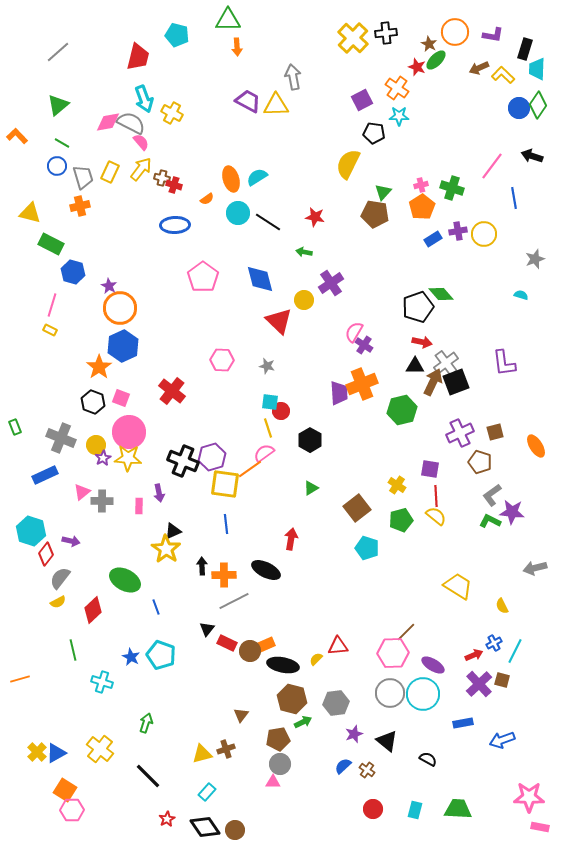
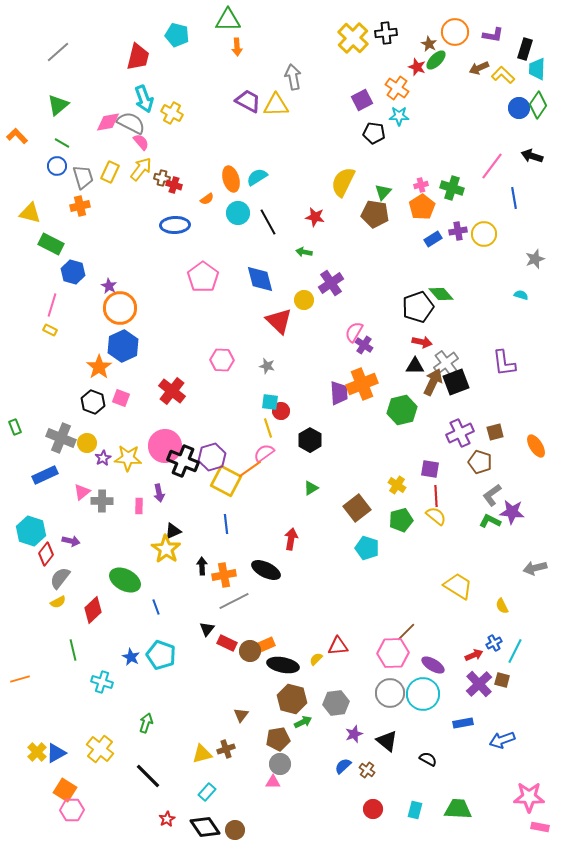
yellow semicircle at (348, 164): moved 5 px left, 18 px down
black line at (268, 222): rotated 28 degrees clockwise
pink circle at (129, 432): moved 36 px right, 14 px down
yellow circle at (96, 445): moved 9 px left, 2 px up
yellow square at (225, 484): moved 1 px right, 3 px up; rotated 20 degrees clockwise
orange cross at (224, 575): rotated 10 degrees counterclockwise
